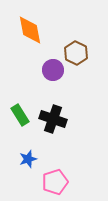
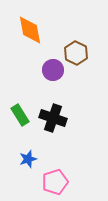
black cross: moved 1 px up
